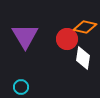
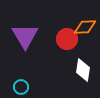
orange diamond: rotated 15 degrees counterclockwise
white diamond: moved 12 px down
